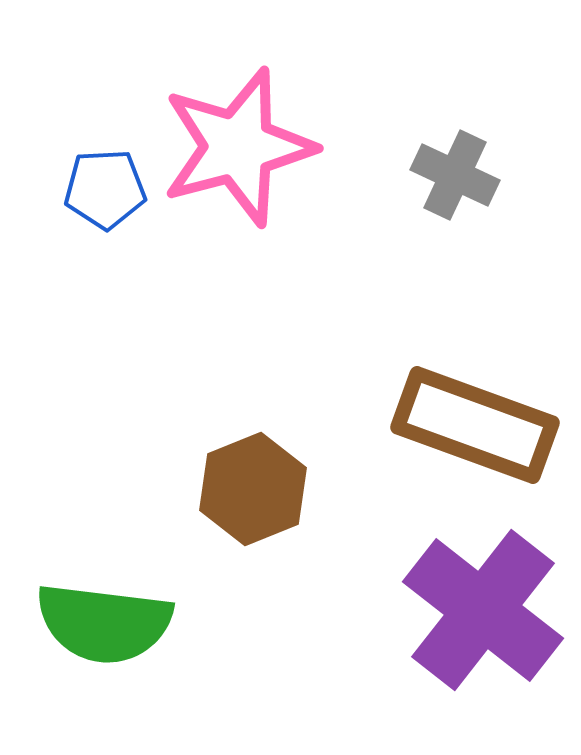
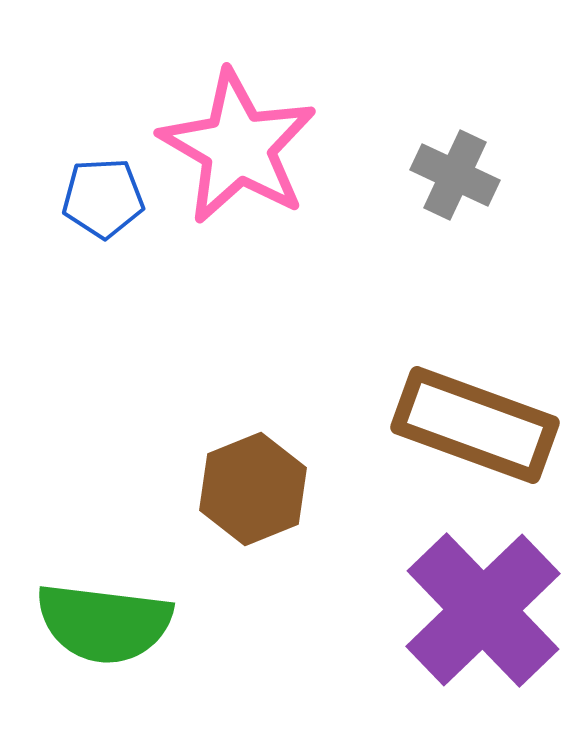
pink star: rotated 27 degrees counterclockwise
blue pentagon: moved 2 px left, 9 px down
purple cross: rotated 8 degrees clockwise
